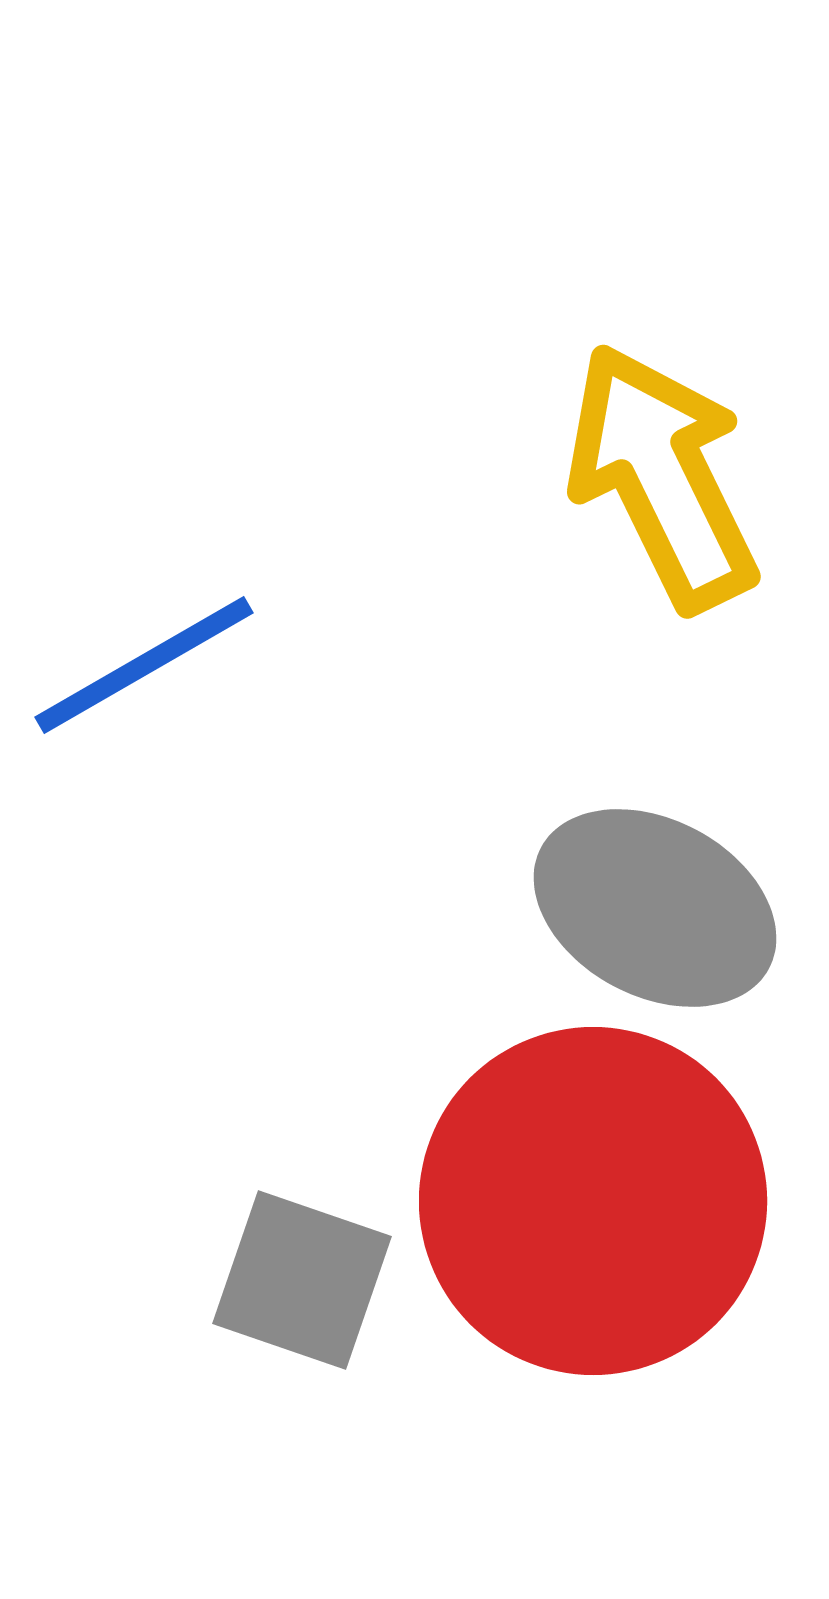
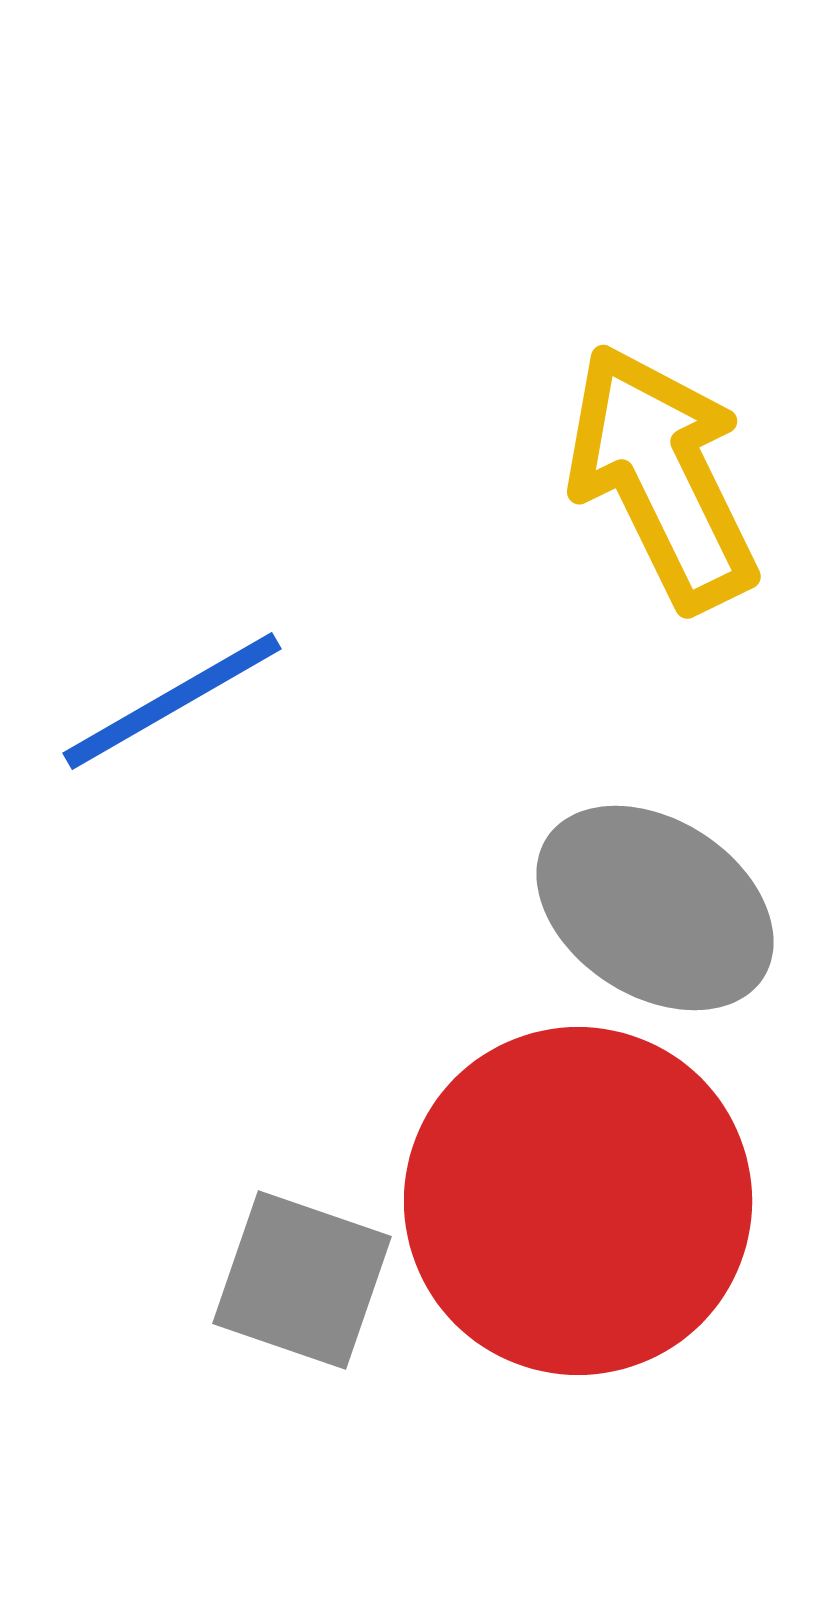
blue line: moved 28 px right, 36 px down
gray ellipse: rotated 5 degrees clockwise
red circle: moved 15 px left
